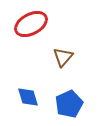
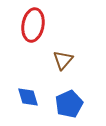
red ellipse: moved 2 px right, 1 px down; rotated 52 degrees counterclockwise
brown triangle: moved 3 px down
